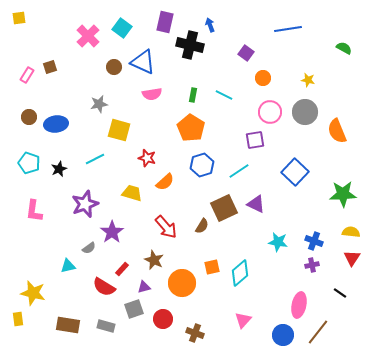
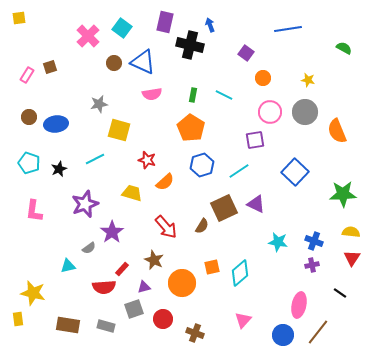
brown circle at (114, 67): moved 4 px up
red star at (147, 158): moved 2 px down
red semicircle at (104, 287): rotated 35 degrees counterclockwise
